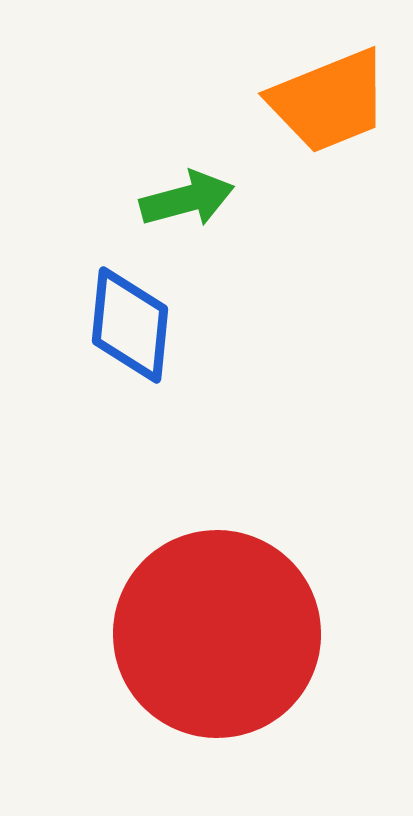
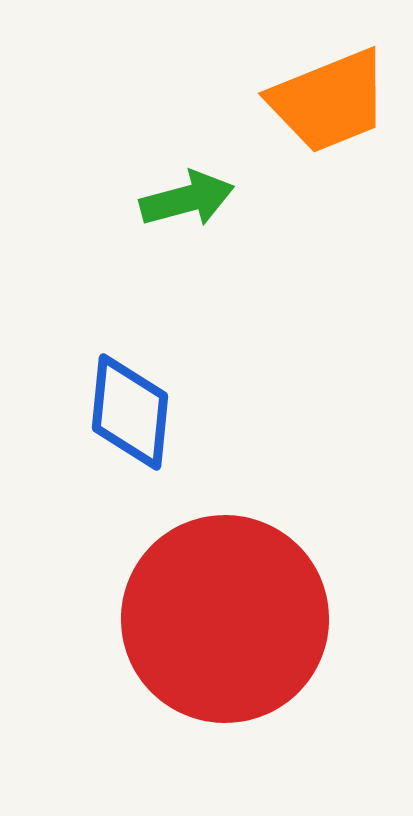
blue diamond: moved 87 px down
red circle: moved 8 px right, 15 px up
